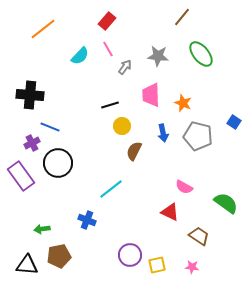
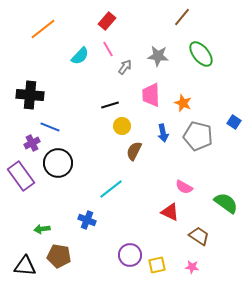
brown pentagon: rotated 20 degrees clockwise
black triangle: moved 2 px left, 1 px down
